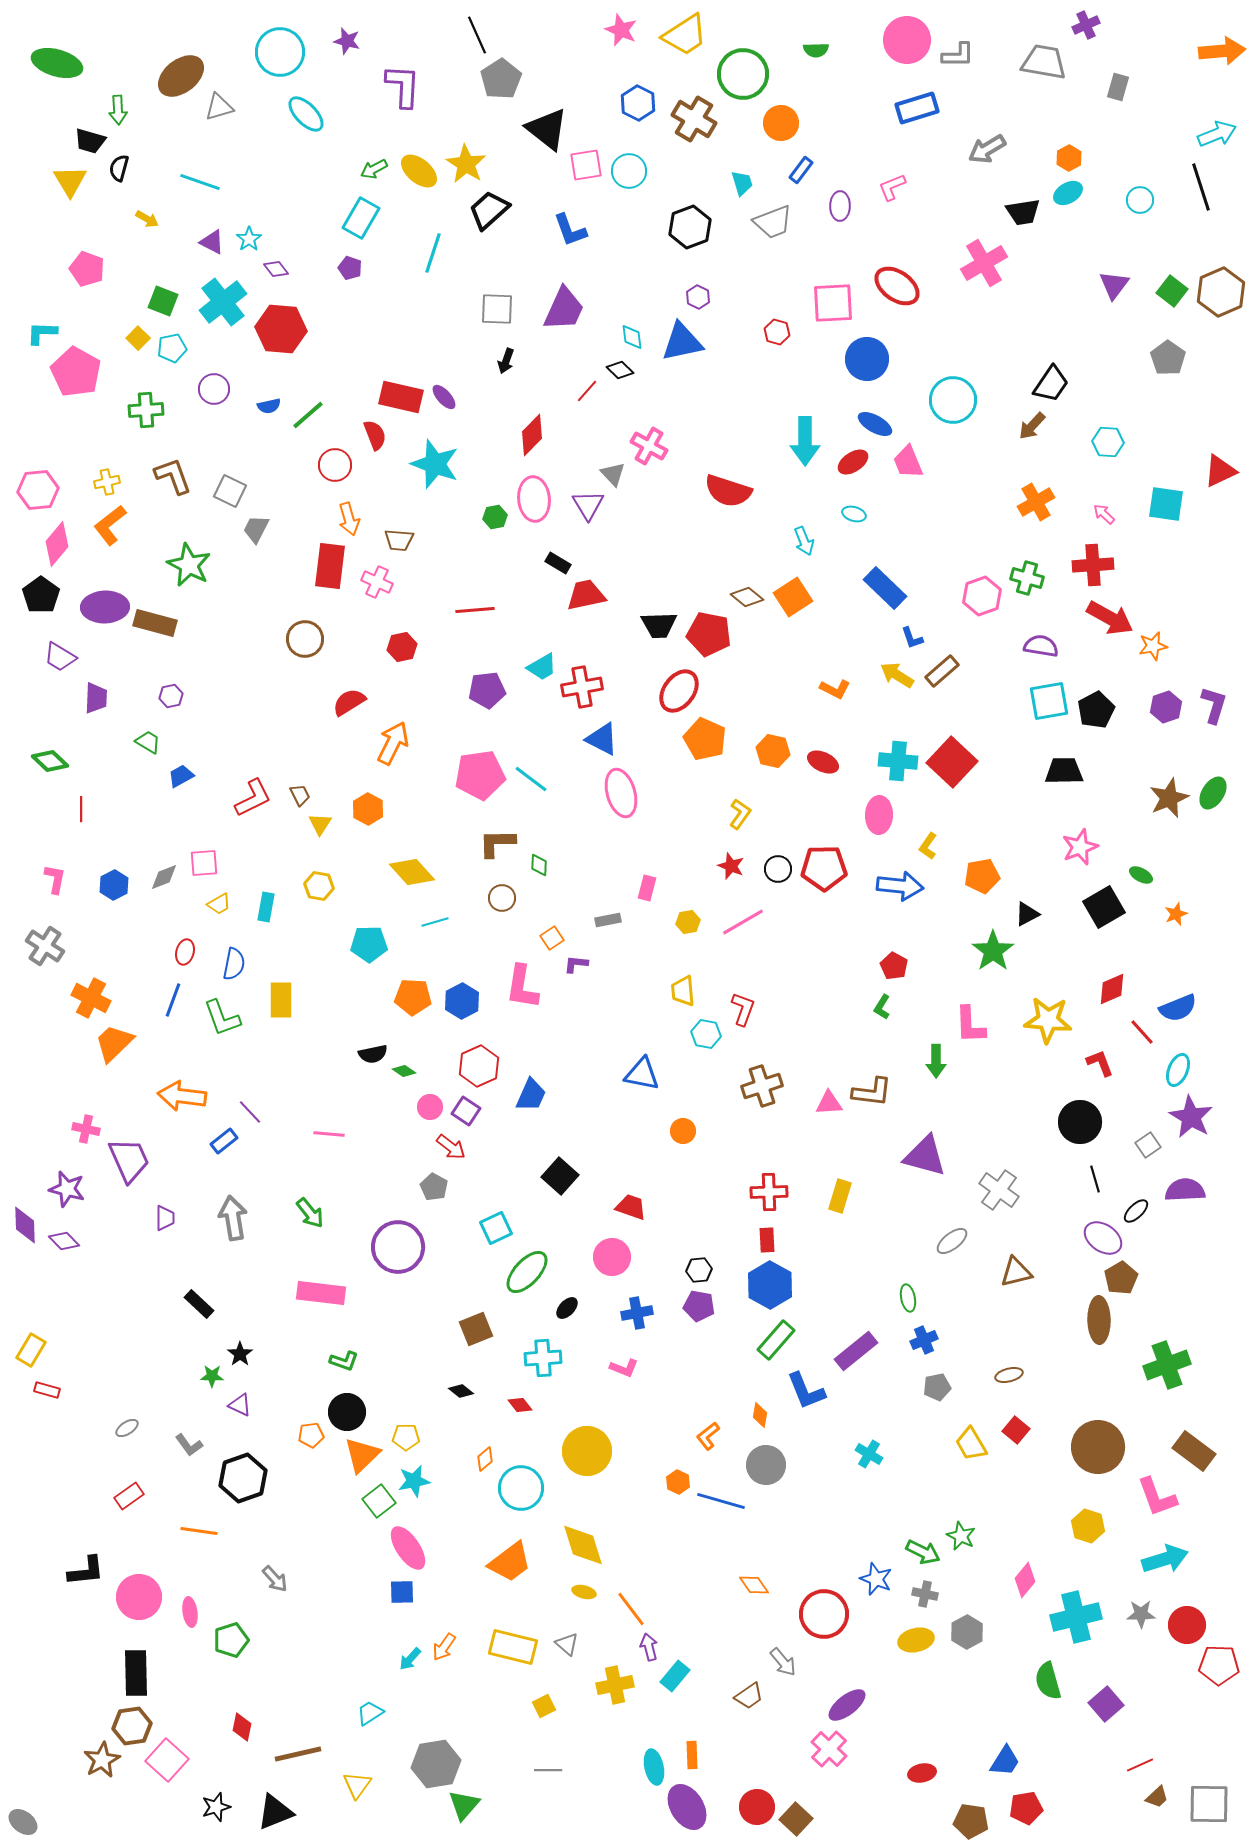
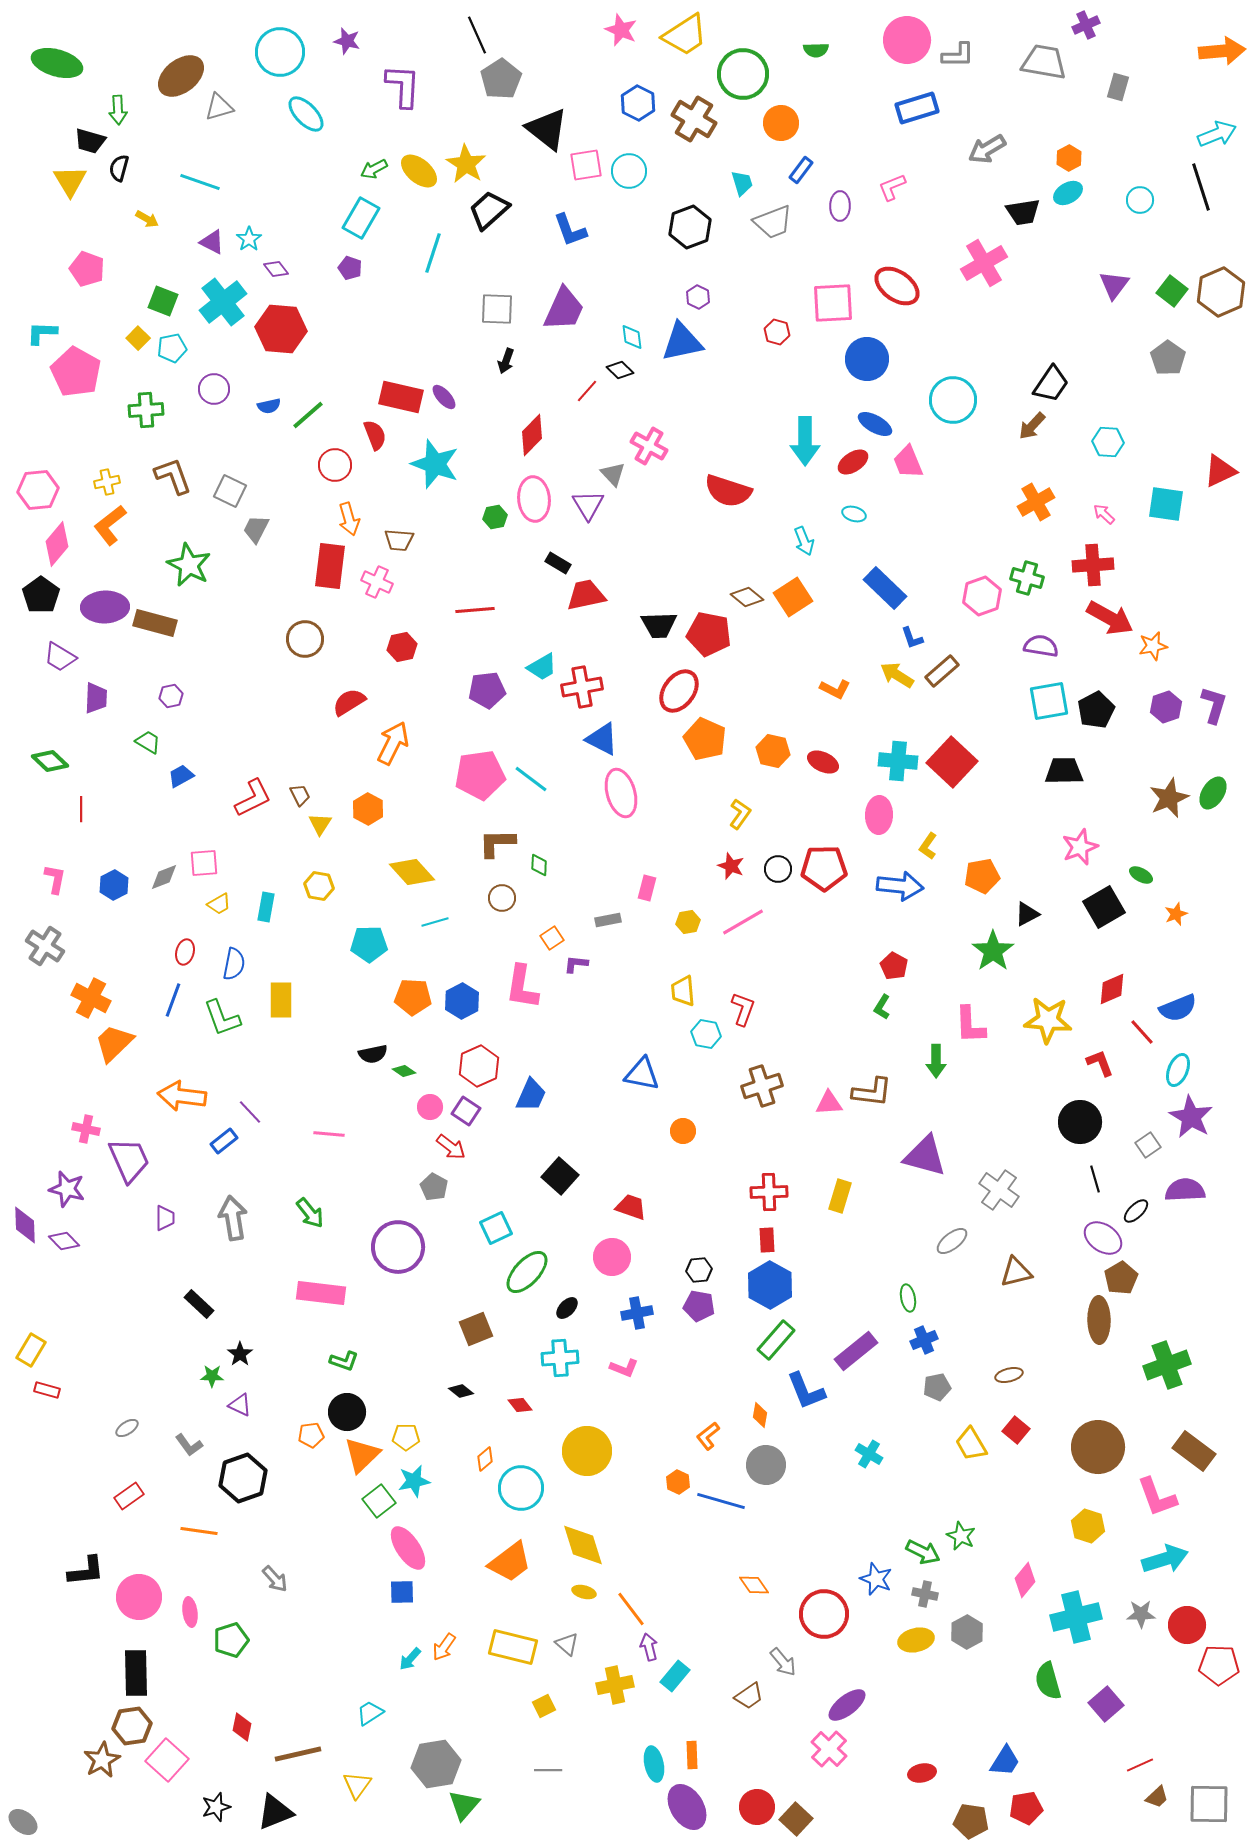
cyan cross at (543, 1358): moved 17 px right
cyan ellipse at (654, 1767): moved 3 px up
